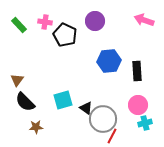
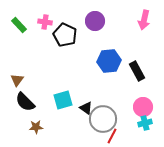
pink arrow: rotated 96 degrees counterclockwise
black rectangle: rotated 24 degrees counterclockwise
pink circle: moved 5 px right, 2 px down
